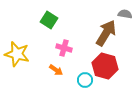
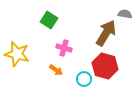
cyan circle: moved 1 px left, 1 px up
